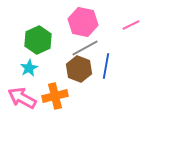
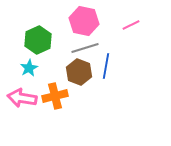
pink hexagon: moved 1 px right, 1 px up
gray line: rotated 12 degrees clockwise
brown hexagon: moved 3 px down
pink arrow: rotated 20 degrees counterclockwise
